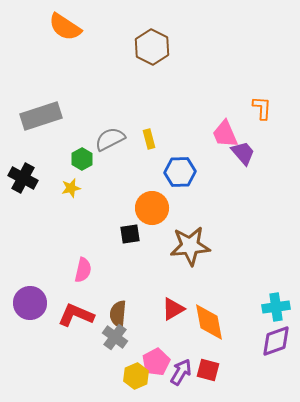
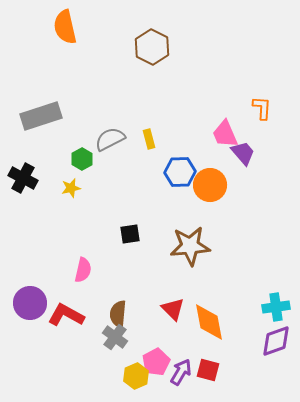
orange semicircle: rotated 44 degrees clockwise
orange circle: moved 58 px right, 23 px up
red triangle: rotated 45 degrees counterclockwise
red L-shape: moved 10 px left; rotated 6 degrees clockwise
